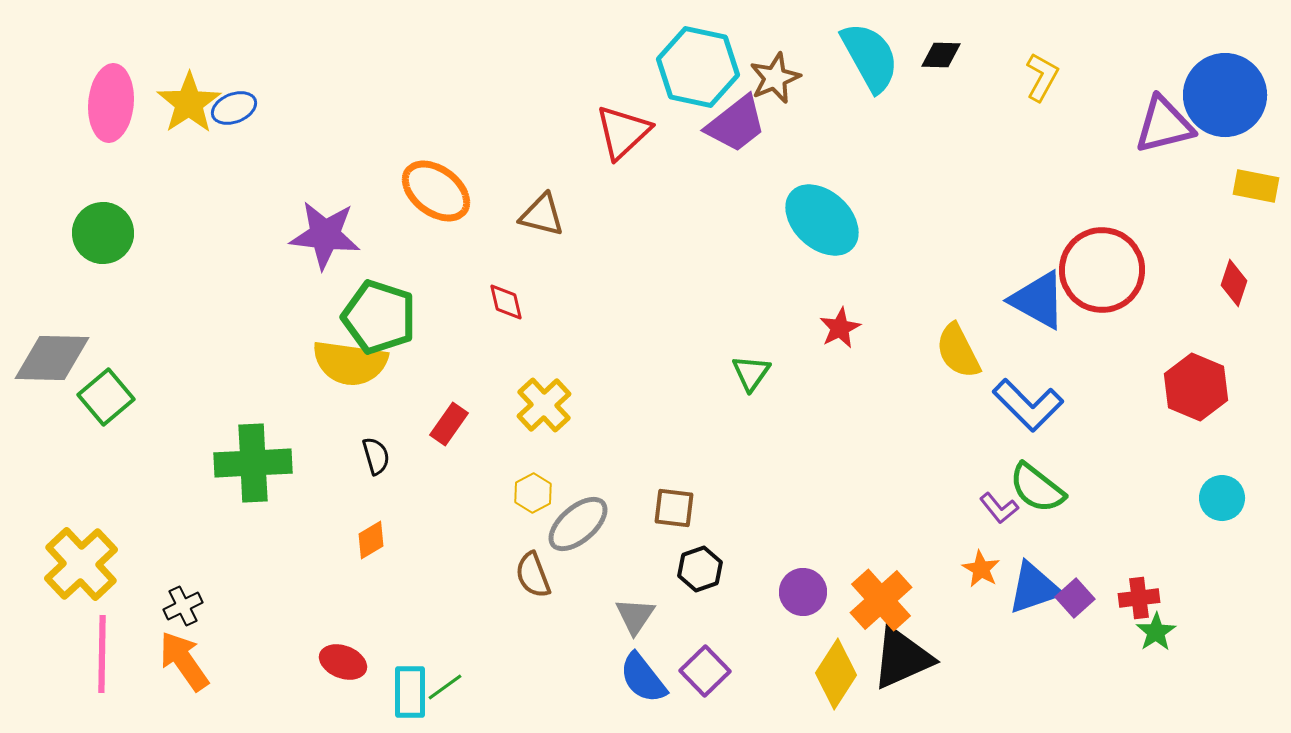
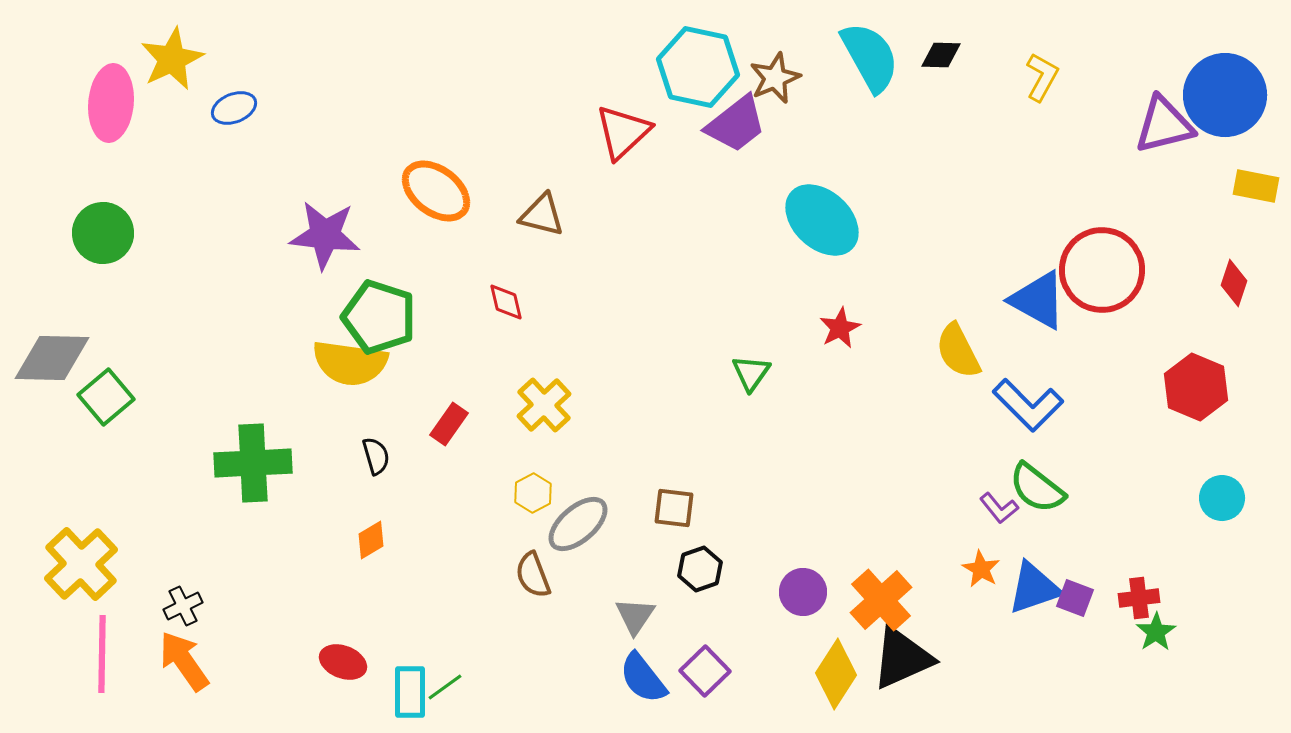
yellow star at (189, 103): moved 17 px left, 44 px up; rotated 8 degrees clockwise
purple square at (1075, 598): rotated 27 degrees counterclockwise
